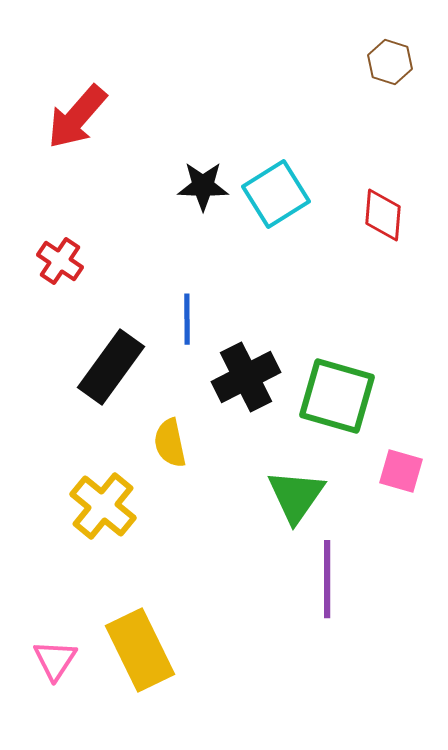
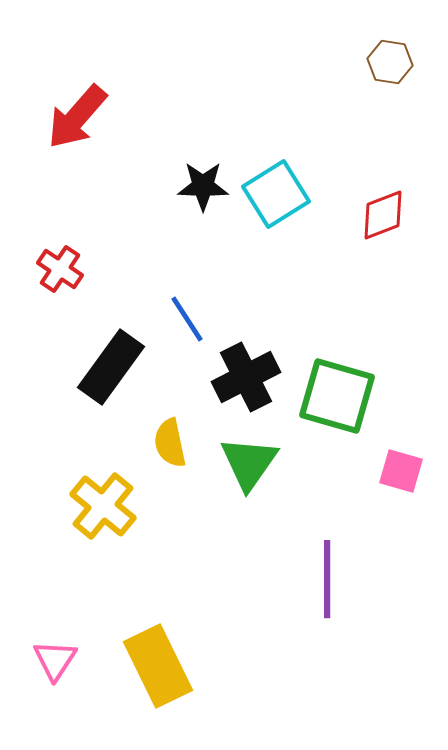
brown hexagon: rotated 9 degrees counterclockwise
red diamond: rotated 64 degrees clockwise
red cross: moved 8 px down
blue line: rotated 33 degrees counterclockwise
green triangle: moved 47 px left, 33 px up
yellow rectangle: moved 18 px right, 16 px down
